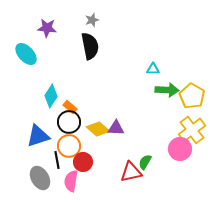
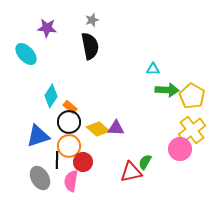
black line: rotated 12 degrees clockwise
